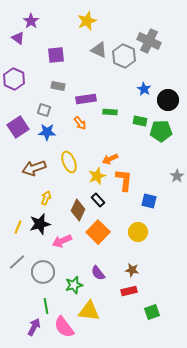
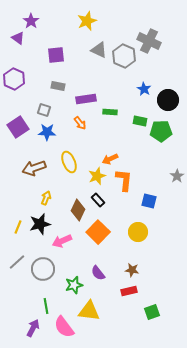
gray circle at (43, 272): moved 3 px up
purple arrow at (34, 327): moved 1 px left, 1 px down
